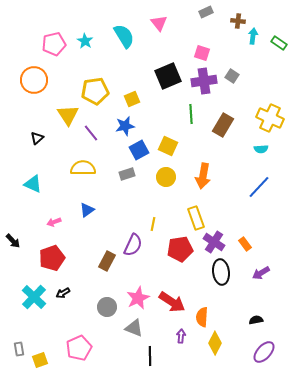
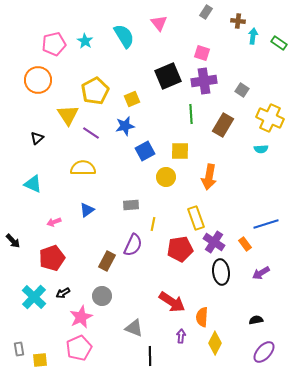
gray rectangle at (206, 12): rotated 32 degrees counterclockwise
gray square at (232, 76): moved 10 px right, 14 px down
orange circle at (34, 80): moved 4 px right
yellow pentagon at (95, 91): rotated 20 degrees counterclockwise
purple line at (91, 133): rotated 18 degrees counterclockwise
yellow square at (168, 146): moved 12 px right, 5 px down; rotated 24 degrees counterclockwise
blue square at (139, 150): moved 6 px right, 1 px down
gray rectangle at (127, 174): moved 4 px right, 31 px down; rotated 14 degrees clockwise
orange arrow at (203, 176): moved 6 px right, 1 px down
blue line at (259, 187): moved 7 px right, 37 px down; rotated 30 degrees clockwise
pink star at (138, 298): moved 57 px left, 19 px down
gray circle at (107, 307): moved 5 px left, 11 px up
yellow square at (40, 360): rotated 14 degrees clockwise
